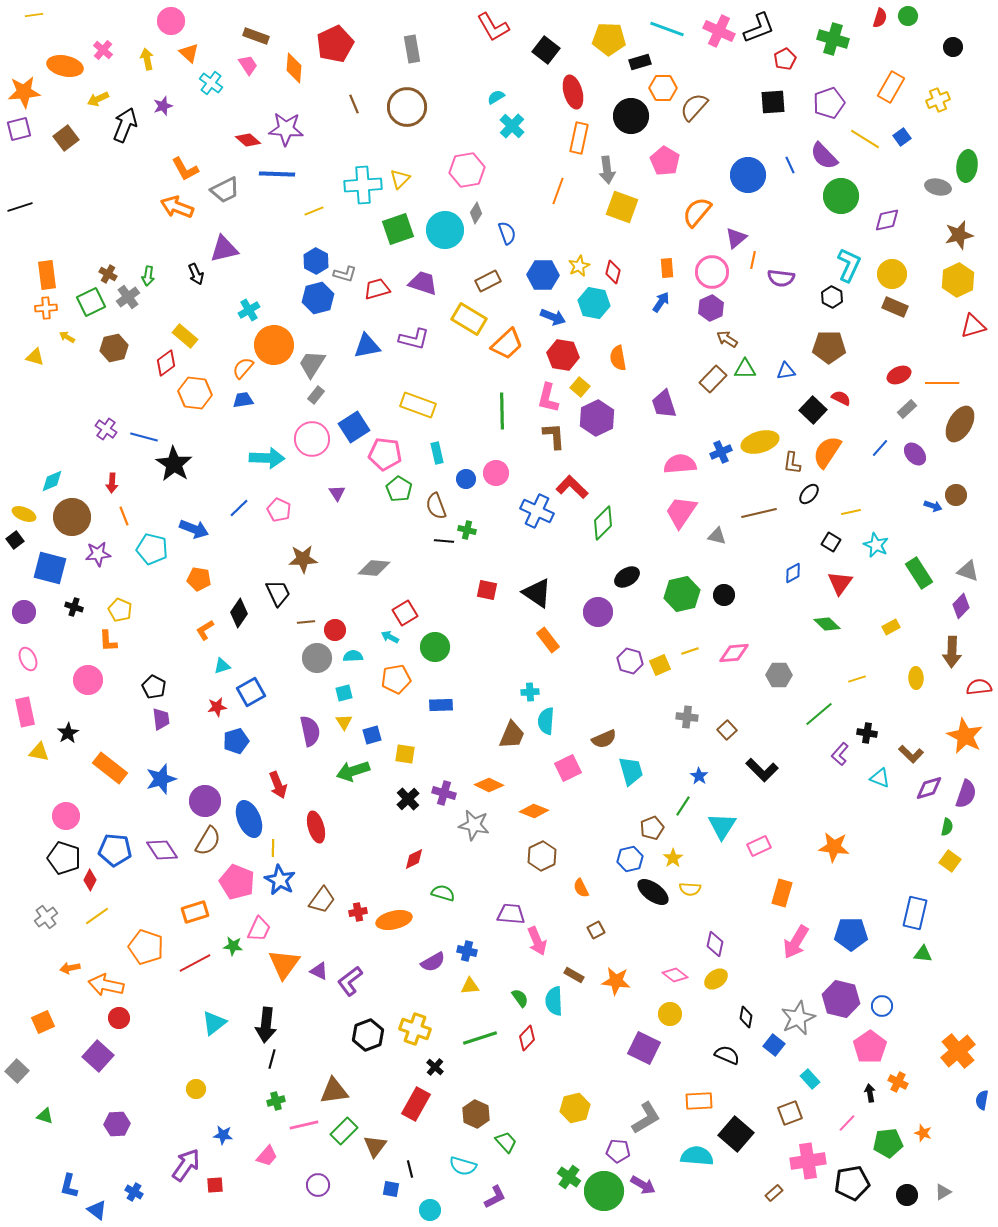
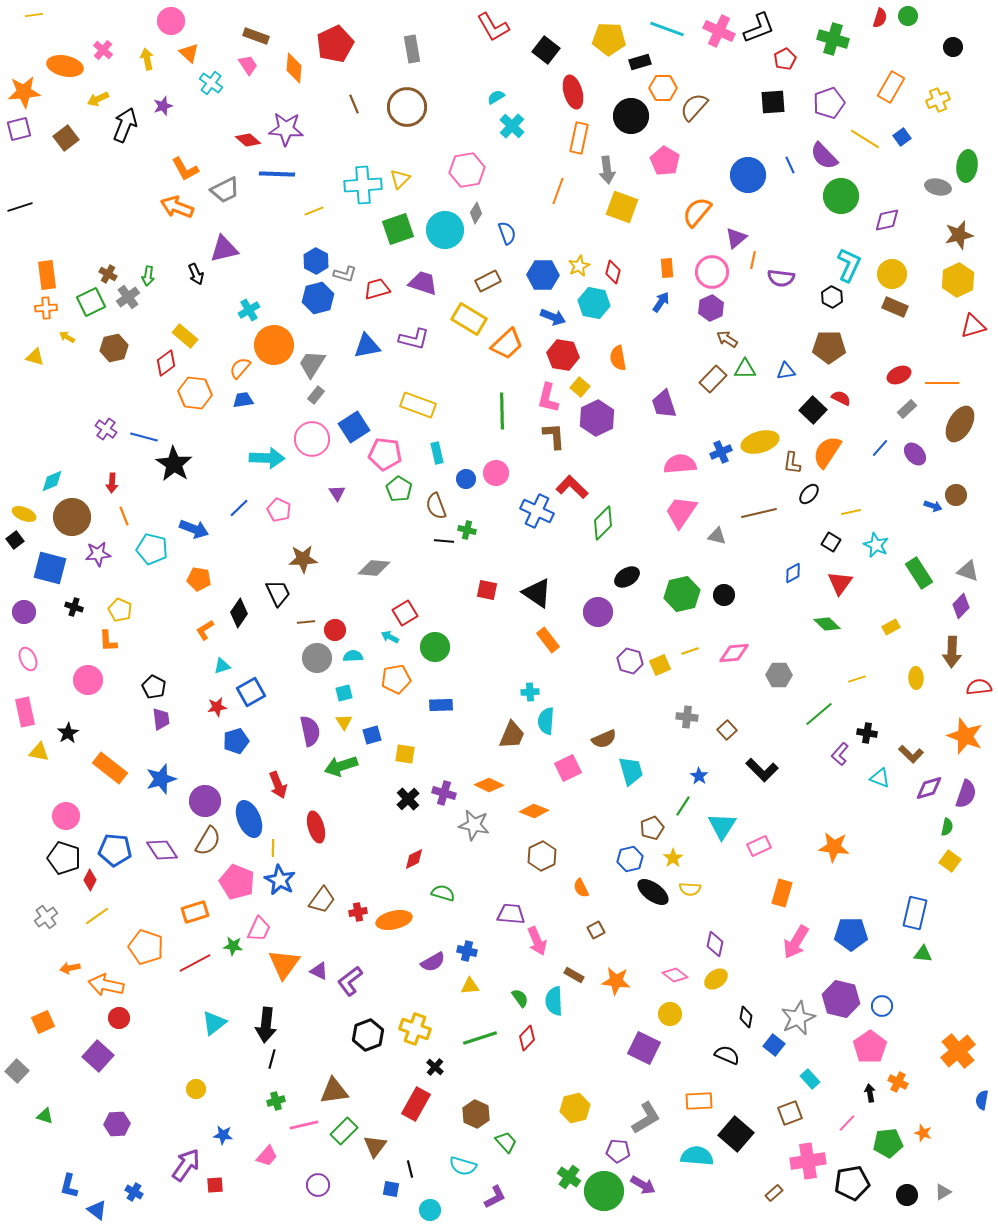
orange semicircle at (243, 368): moved 3 px left
orange star at (965, 736): rotated 6 degrees counterclockwise
green arrow at (353, 771): moved 12 px left, 5 px up
